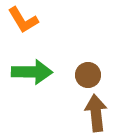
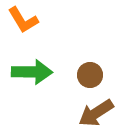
brown circle: moved 2 px right
brown arrow: rotated 117 degrees counterclockwise
